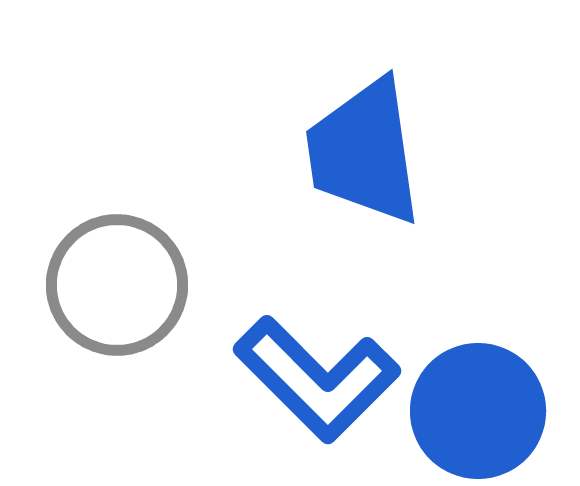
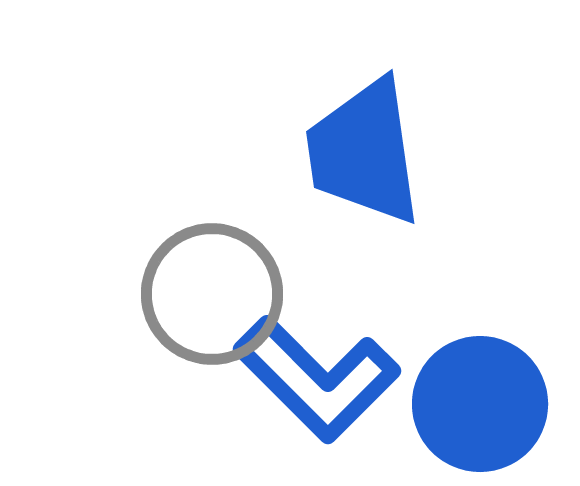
gray circle: moved 95 px right, 9 px down
blue circle: moved 2 px right, 7 px up
